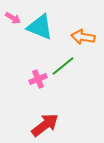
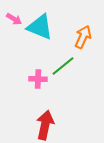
pink arrow: moved 1 px right, 1 px down
orange arrow: rotated 105 degrees clockwise
pink cross: rotated 24 degrees clockwise
red arrow: rotated 40 degrees counterclockwise
